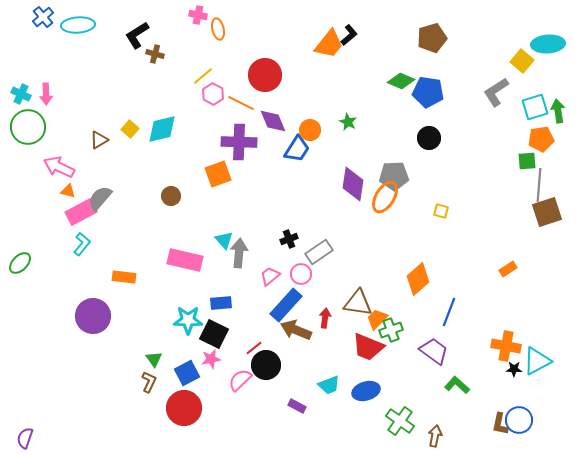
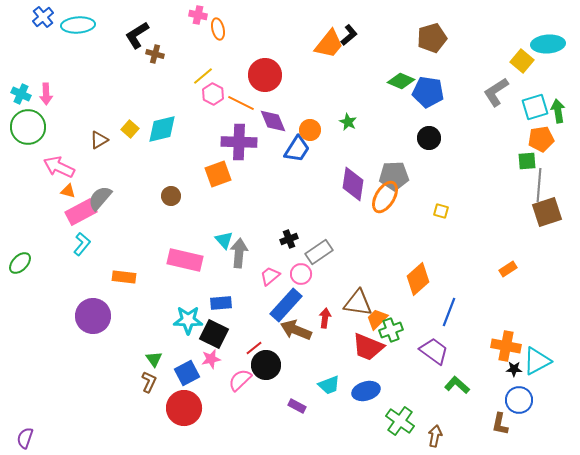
blue circle at (519, 420): moved 20 px up
